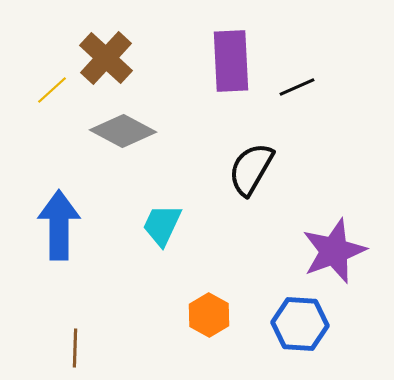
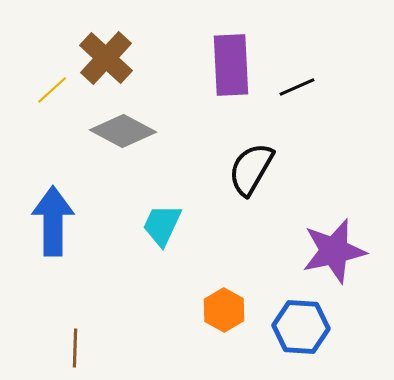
purple rectangle: moved 4 px down
blue arrow: moved 6 px left, 4 px up
purple star: rotated 8 degrees clockwise
orange hexagon: moved 15 px right, 5 px up
blue hexagon: moved 1 px right, 3 px down
